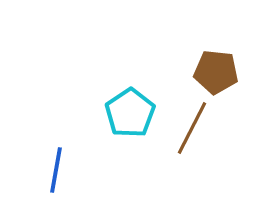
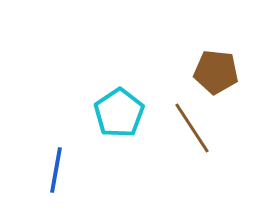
cyan pentagon: moved 11 px left
brown line: rotated 60 degrees counterclockwise
